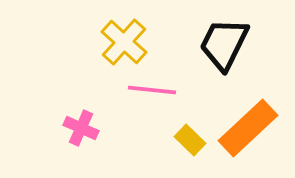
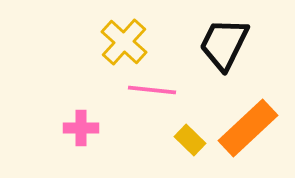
pink cross: rotated 24 degrees counterclockwise
